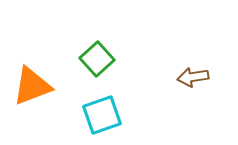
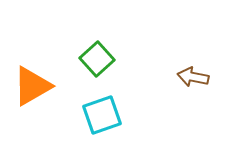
brown arrow: rotated 20 degrees clockwise
orange triangle: rotated 9 degrees counterclockwise
